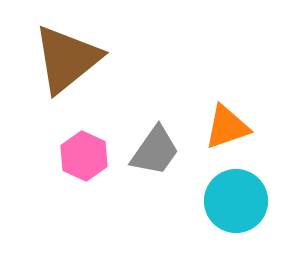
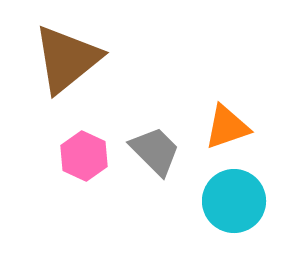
gray trapezoid: rotated 80 degrees counterclockwise
cyan circle: moved 2 px left
